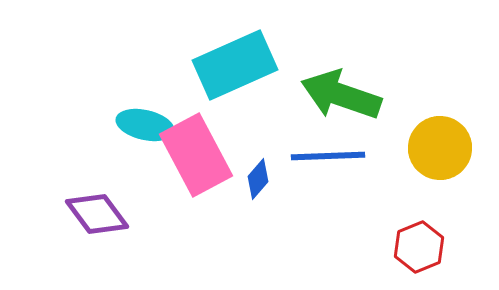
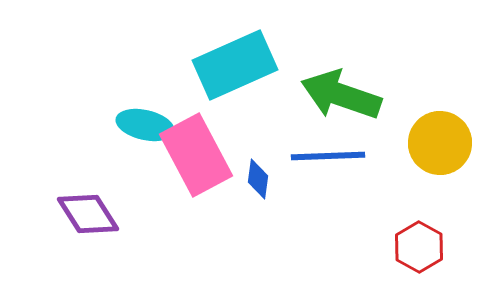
yellow circle: moved 5 px up
blue diamond: rotated 33 degrees counterclockwise
purple diamond: moved 9 px left; rotated 4 degrees clockwise
red hexagon: rotated 9 degrees counterclockwise
